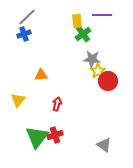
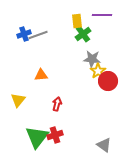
gray line: moved 11 px right, 18 px down; rotated 24 degrees clockwise
